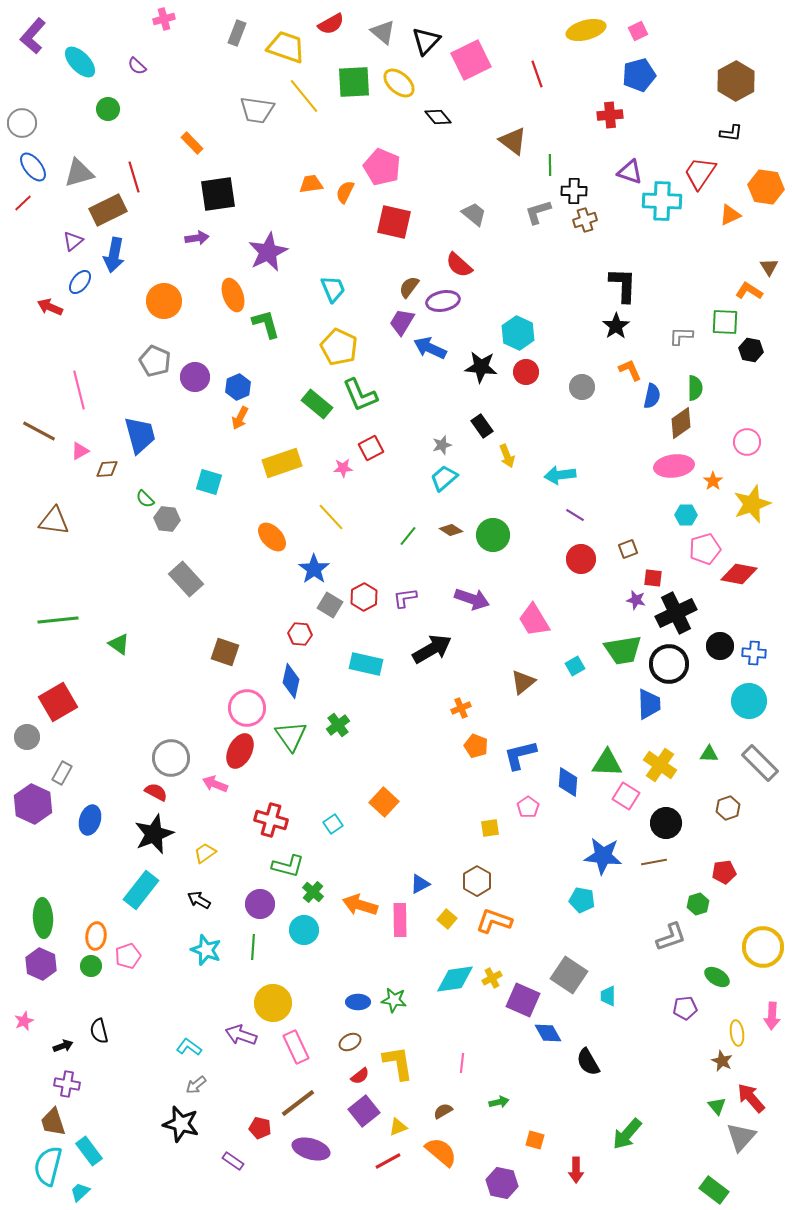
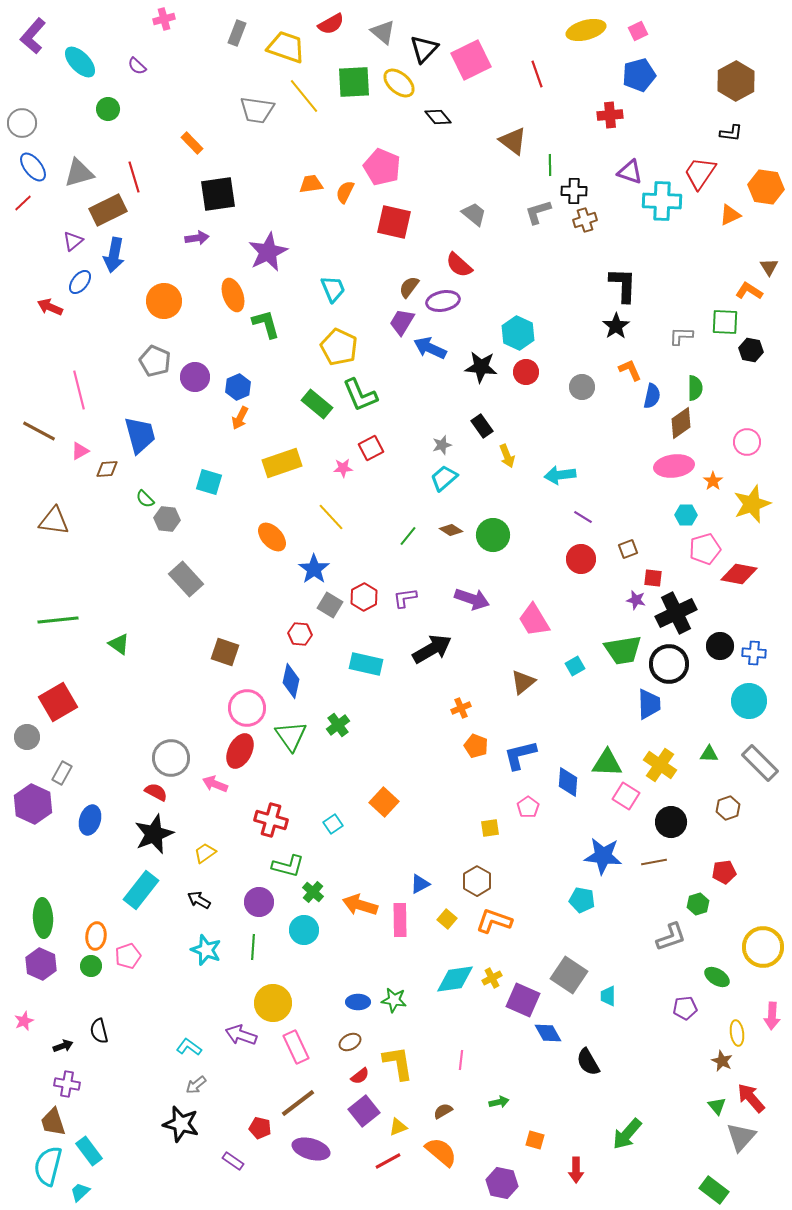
black triangle at (426, 41): moved 2 px left, 8 px down
purple line at (575, 515): moved 8 px right, 2 px down
black circle at (666, 823): moved 5 px right, 1 px up
purple circle at (260, 904): moved 1 px left, 2 px up
pink line at (462, 1063): moved 1 px left, 3 px up
